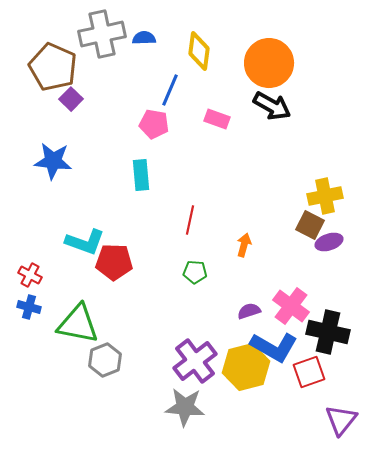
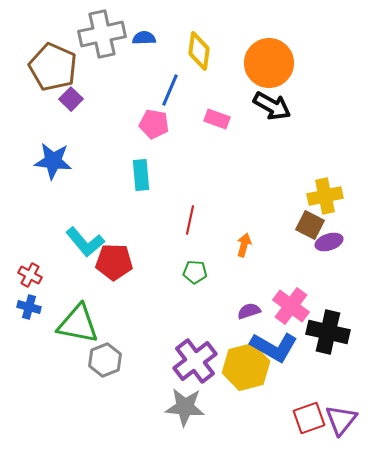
cyan L-shape: rotated 30 degrees clockwise
red square: moved 46 px down
